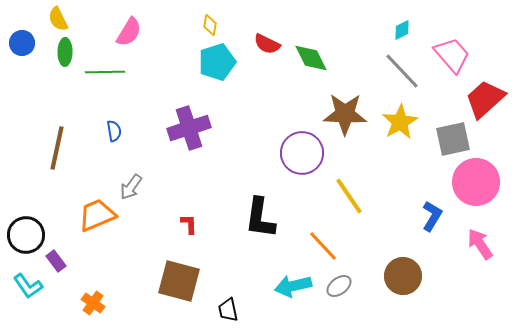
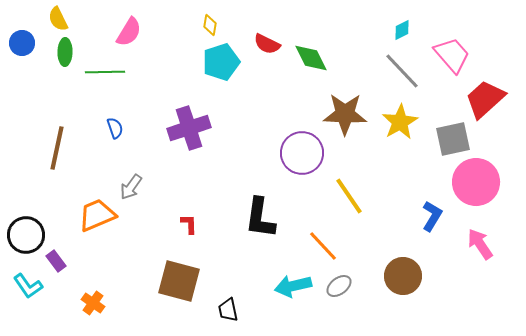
cyan pentagon: moved 4 px right
blue semicircle: moved 1 px right, 3 px up; rotated 10 degrees counterclockwise
